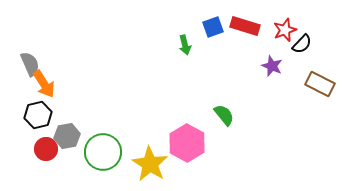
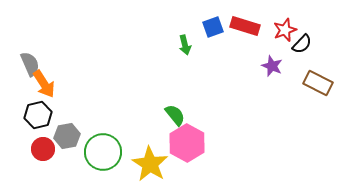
brown rectangle: moved 2 px left, 1 px up
green semicircle: moved 49 px left
red circle: moved 3 px left
